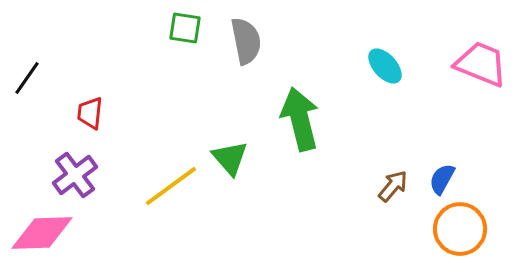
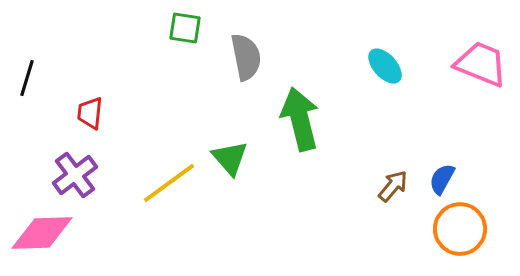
gray semicircle: moved 16 px down
black line: rotated 18 degrees counterclockwise
yellow line: moved 2 px left, 3 px up
